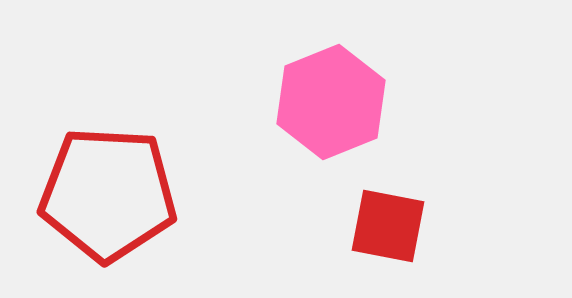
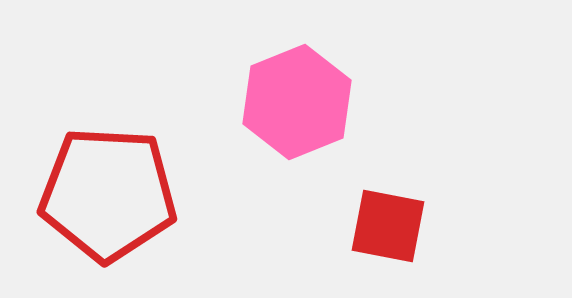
pink hexagon: moved 34 px left
